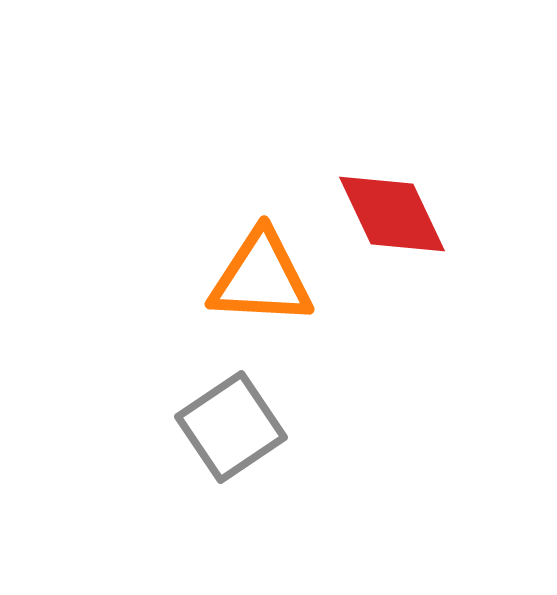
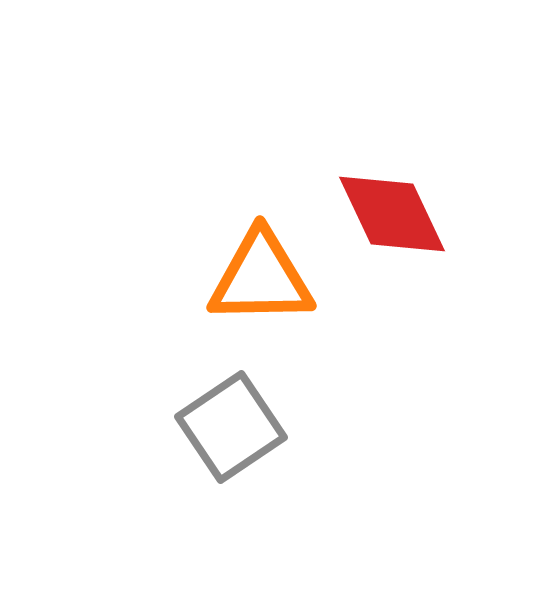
orange triangle: rotated 4 degrees counterclockwise
